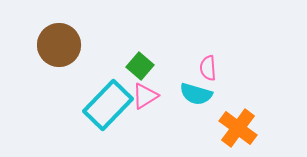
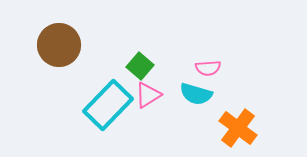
pink semicircle: rotated 90 degrees counterclockwise
pink triangle: moved 3 px right, 1 px up
